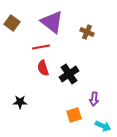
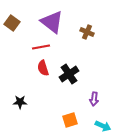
orange square: moved 4 px left, 5 px down
